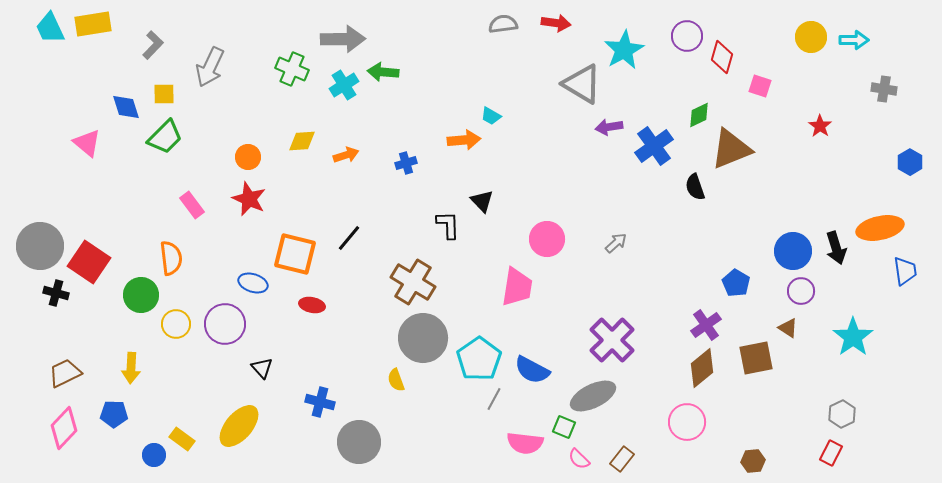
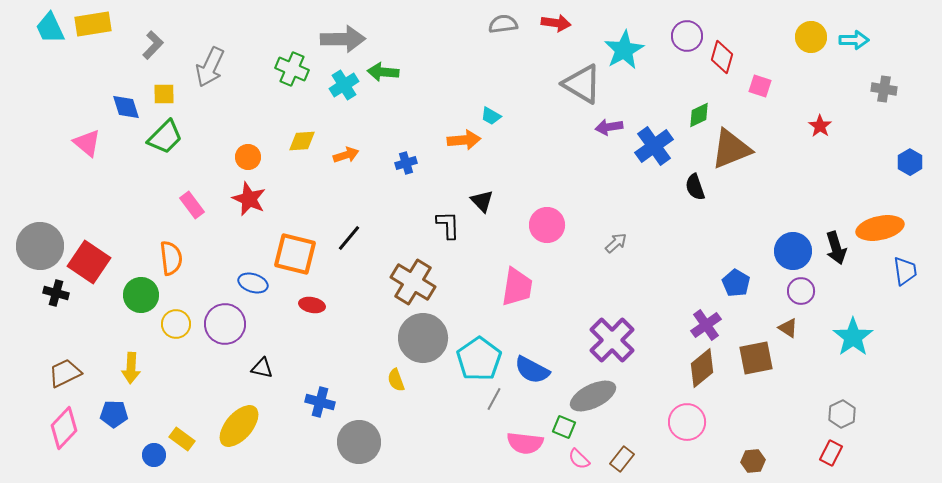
pink circle at (547, 239): moved 14 px up
black triangle at (262, 368): rotated 35 degrees counterclockwise
